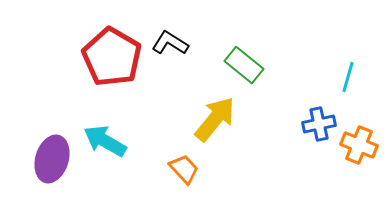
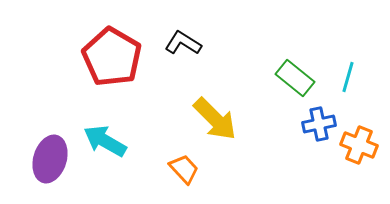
black L-shape: moved 13 px right
green rectangle: moved 51 px right, 13 px down
yellow arrow: rotated 96 degrees clockwise
purple ellipse: moved 2 px left
